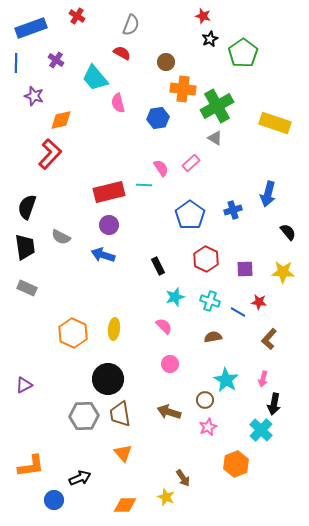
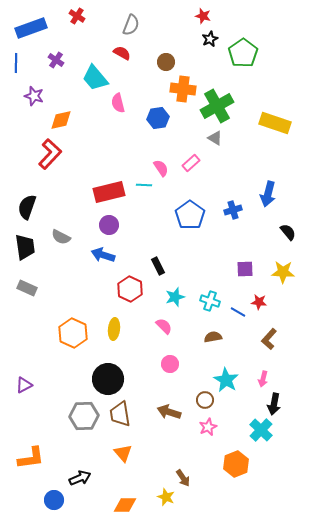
red hexagon at (206, 259): moved 76 px left, 30 px down
orange L-shape at (31, 466): moved 8 px up
